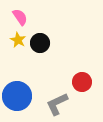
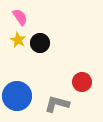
gray L-shape: rotated 40 degrees clockwise
